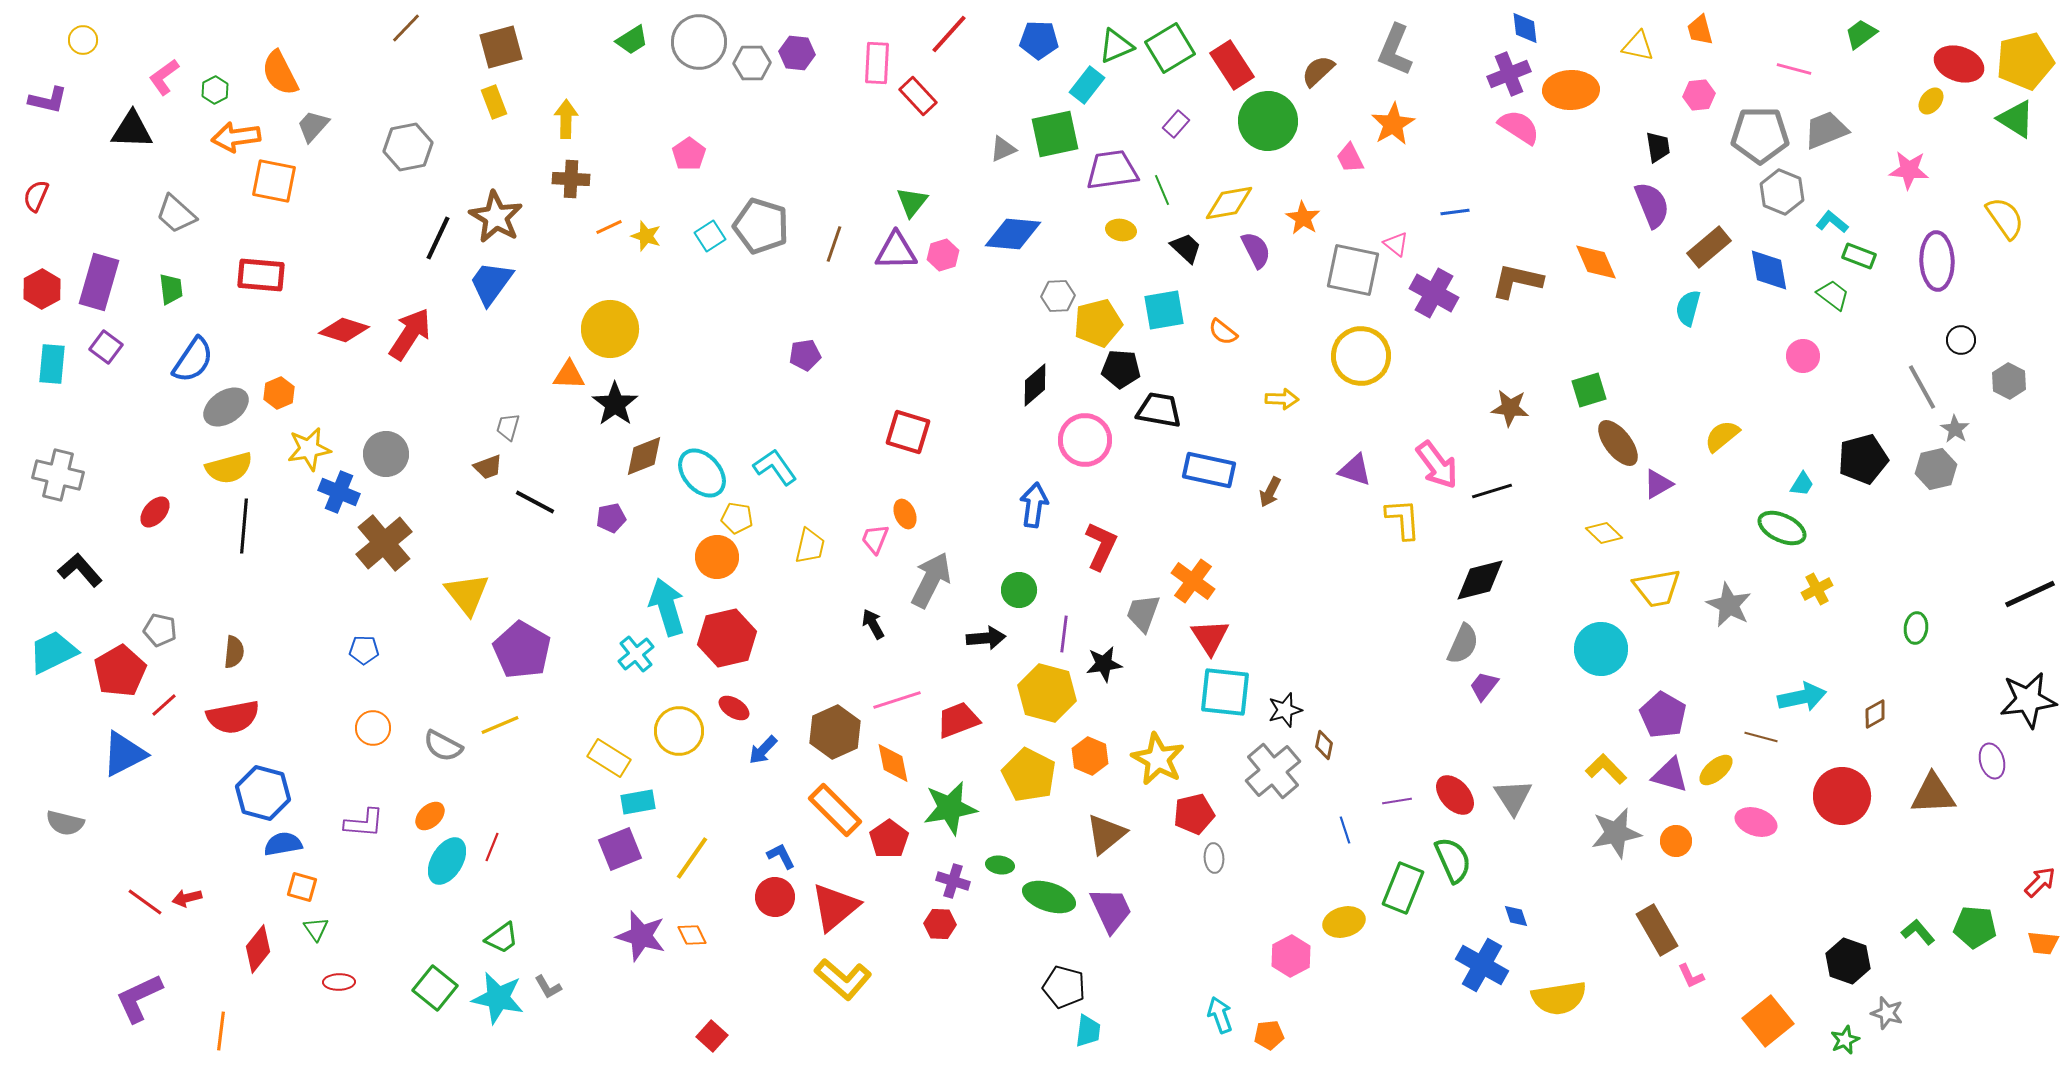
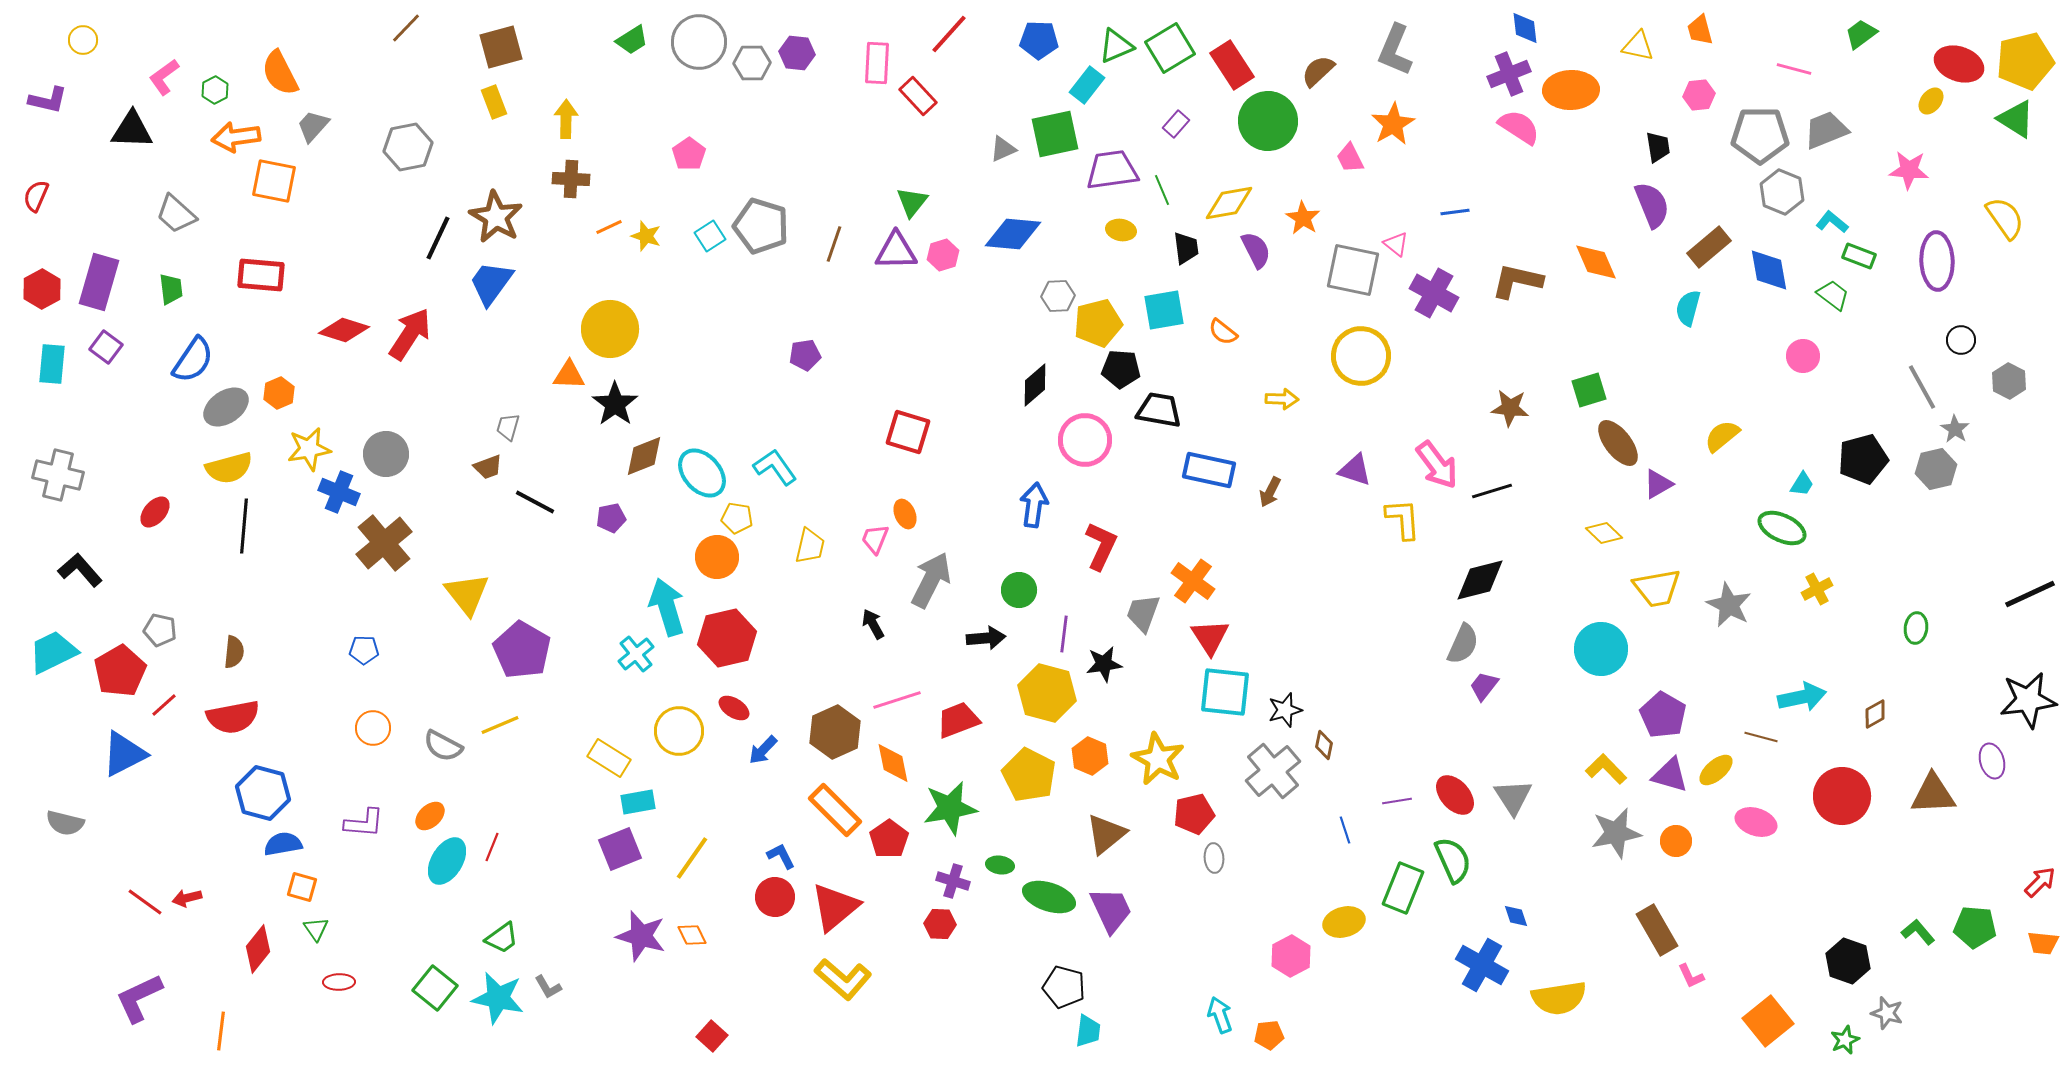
black trapezoid at (1186, 248): rotated 40 degrees clockwise
